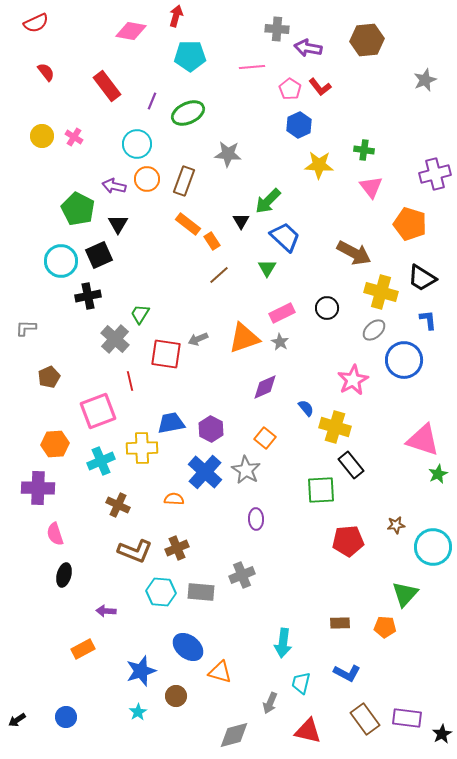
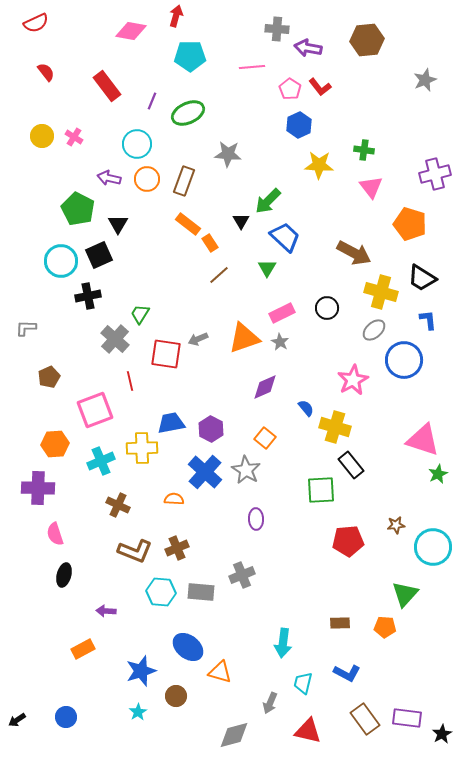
purple arrow at (114, 186): moved 5 px left, 8 px up
orange rectangle at (212, 241): moved 2 px left, 2 px down
pink square at (98, 411): moved 3 px left, 1 px up
cyan trapezoid at (301, 683): moved 2 px right
